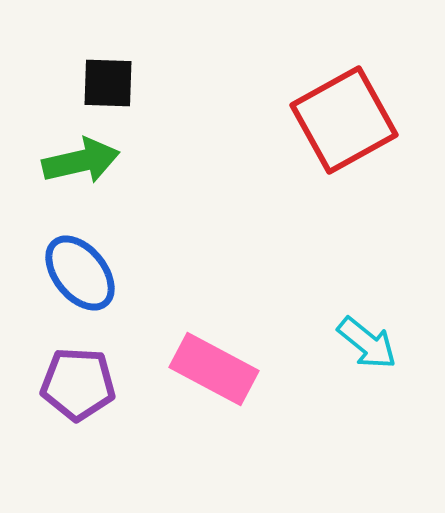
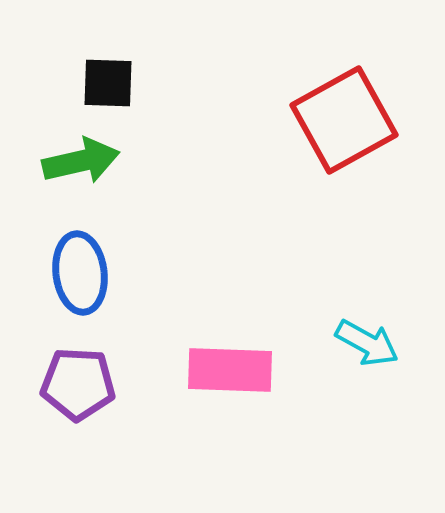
blue ellipse: rotated 32 degrees clockwise
cyan arrow: rotated 10 degrees counterclockwise
pink rectangle: moved 16 px right, 1 px down; rotated 26 degrees counterclockwise
